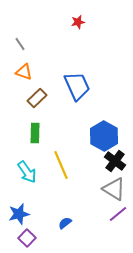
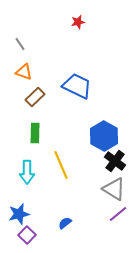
blue trapezoid: rotated 40 degrees counterclockwise
brown rectangle: moved 2 px left, 1 px up
cyan arrow: rotated 35 degrees clockwise
purple square: moved 3 px up
